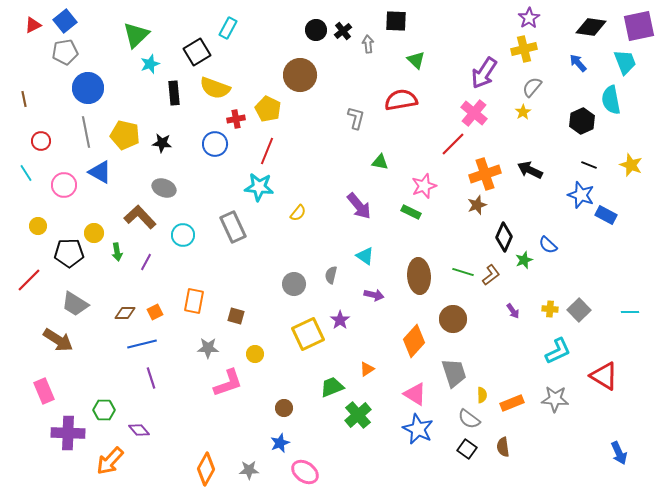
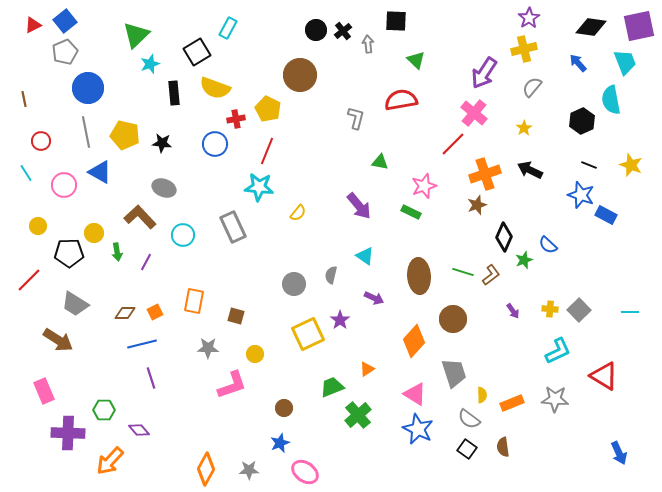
gray pentagon at (65, 52): rotated 15 degrees counterclockwise
yellow star at (523, 112): moved 1 px right, 16 px down
purple arrow at (374, 295): moved 3 px down; rotated 12 degrees clockwise
pink L-shape at (228, 383): moved 4 px right, 2 px down
